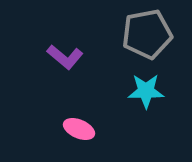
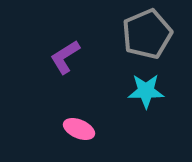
gray pentagon: rotated 12 degrees counterclockwise
purple L-shape: rotated 108 degrees clockwise
